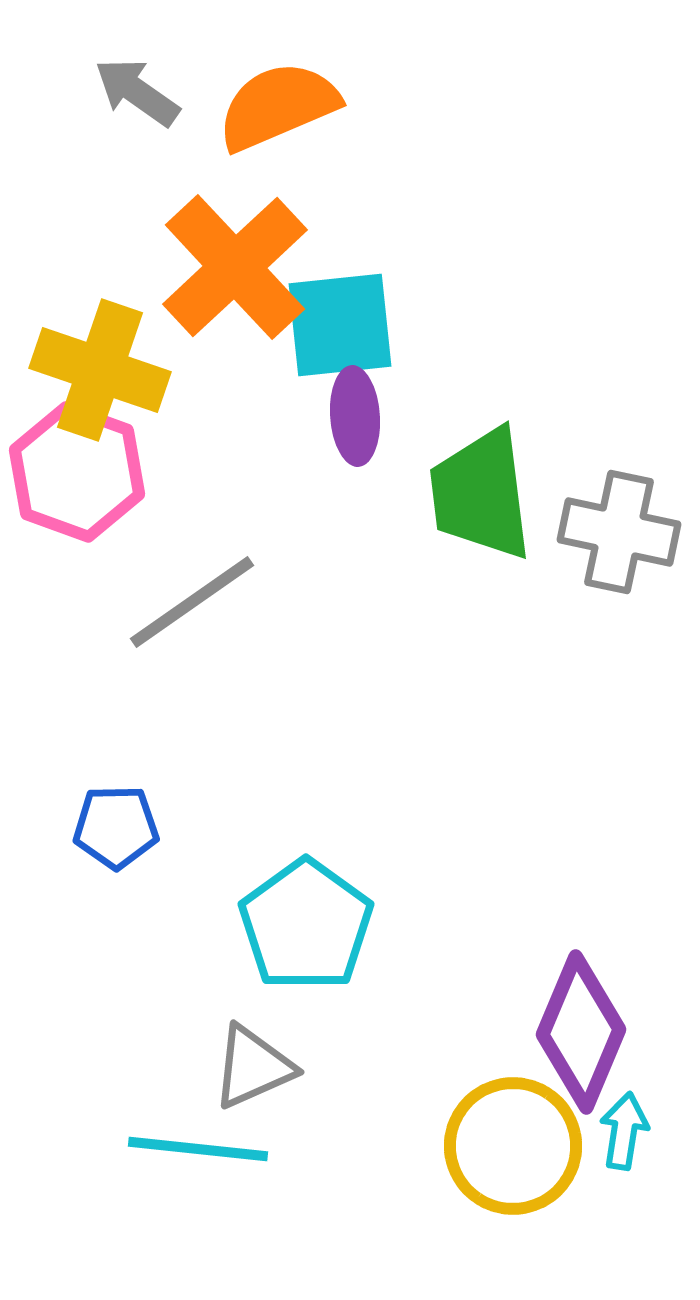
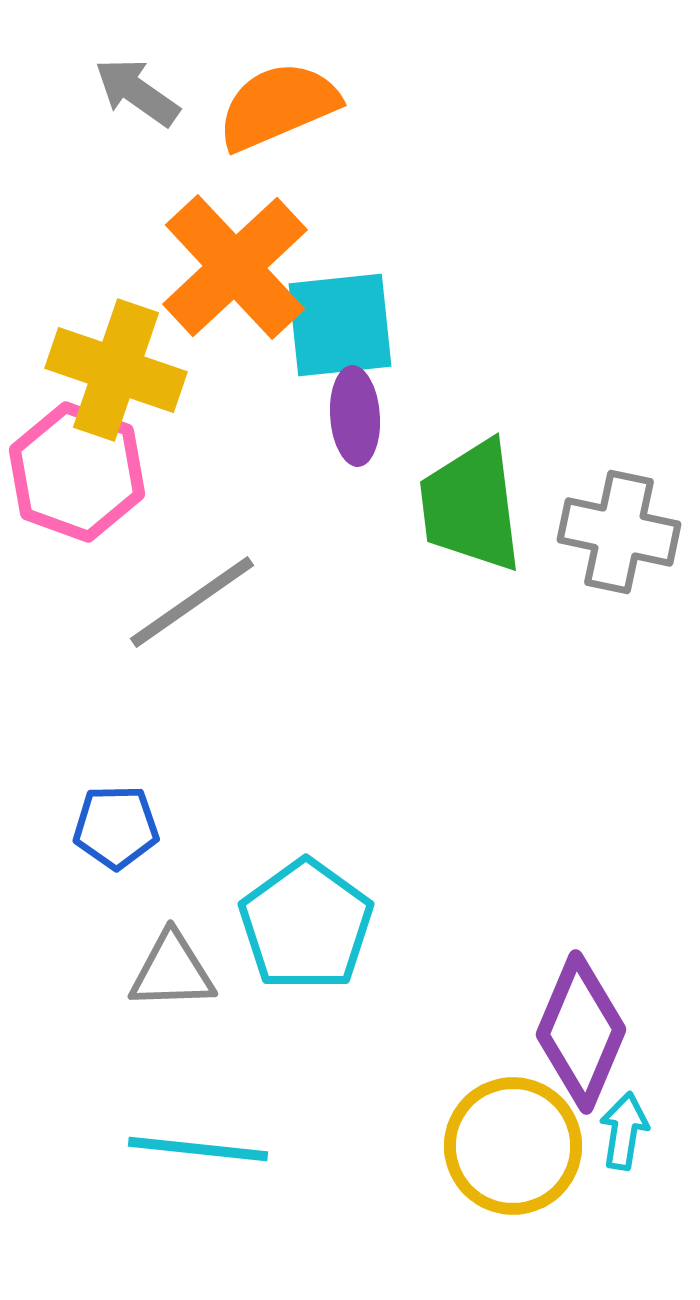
yellow cross: moved 16 px right
green trapezoid: moved 10 px left, 12 px down
gray triangle: moved 81 px left, 96 px up; rotated 22 degrees clockwise
